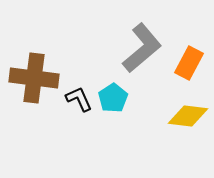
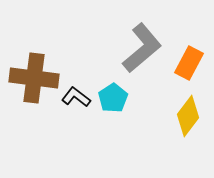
black L-shape: moved 3 px left, 2 px up; rotated 28 degrees counterclockwise
yellow diamond: rotated 60 degrees counterclockwise
